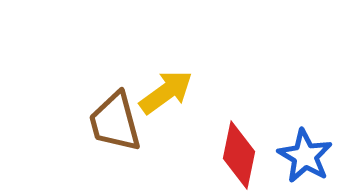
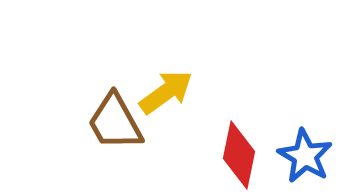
brown trapezoid: rotated 14 degrees counterclockwise
